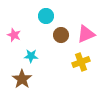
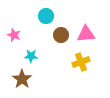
pink triangle: rotated 18 degrees clockwise
